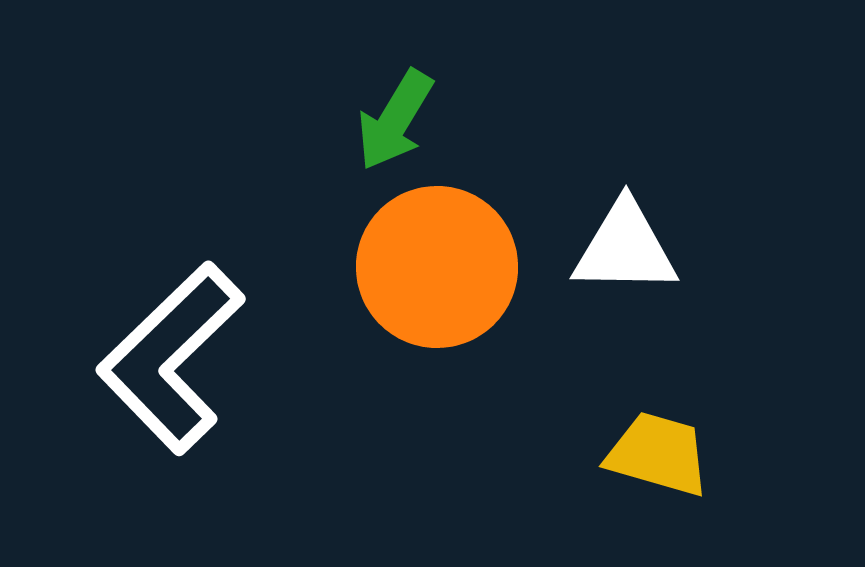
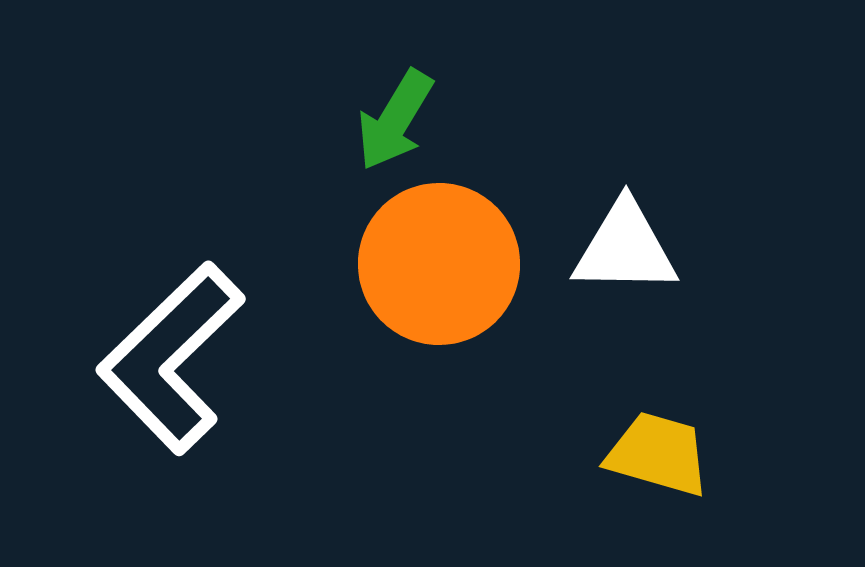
orange circle: moved 2 px right, 3 px up
